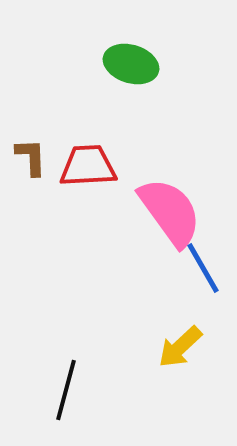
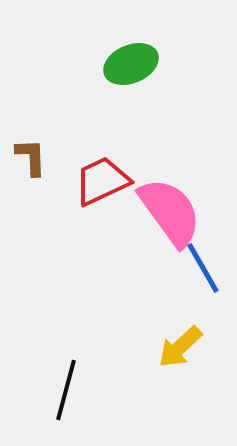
green ellipse: rotated 40 degrees counterclockwise
red trapezoid: moved 14 px right, 15 px down; rotated 22 degrees counterclockwise
